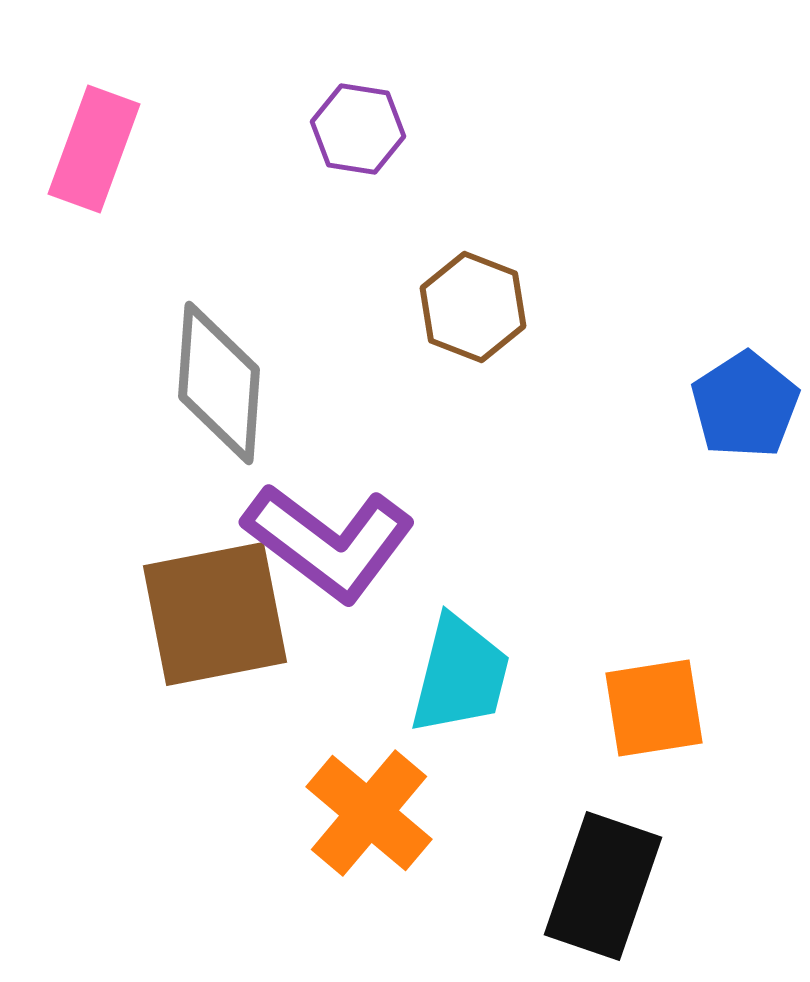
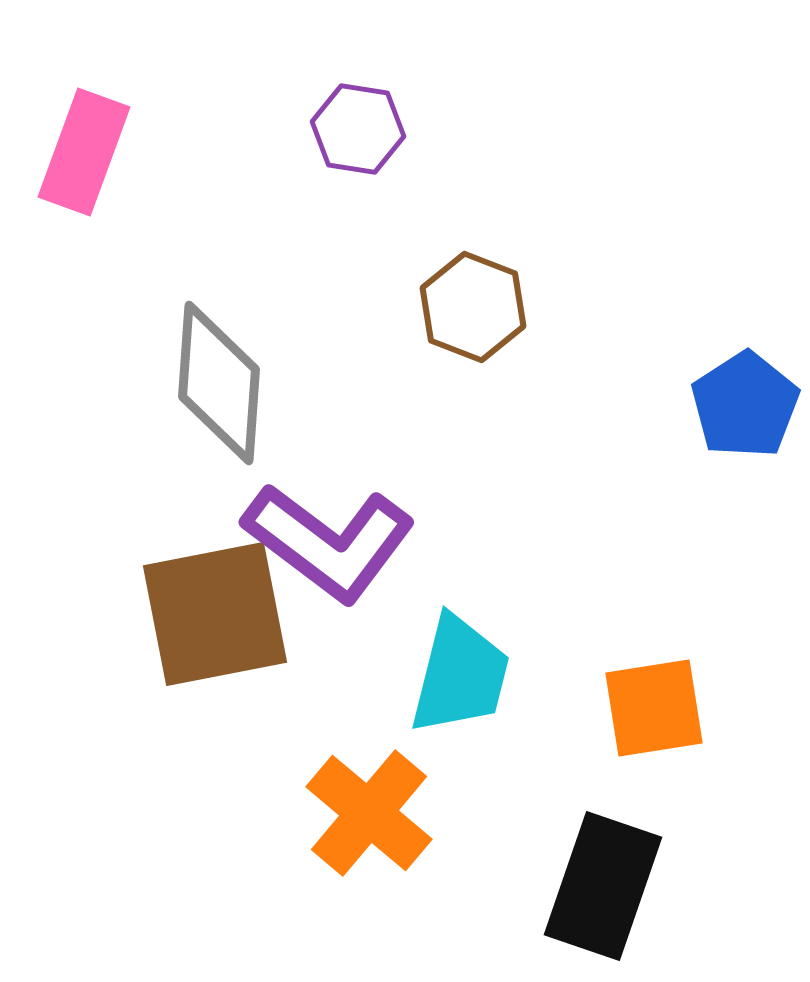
pink rectangle: moved 10 px left, 3 px down
